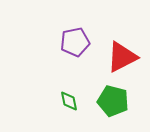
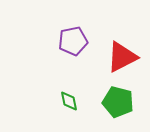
purple pentagon: moved 2 px left, 1 px up
green pentagon: moved 5 px right, 1 px down
